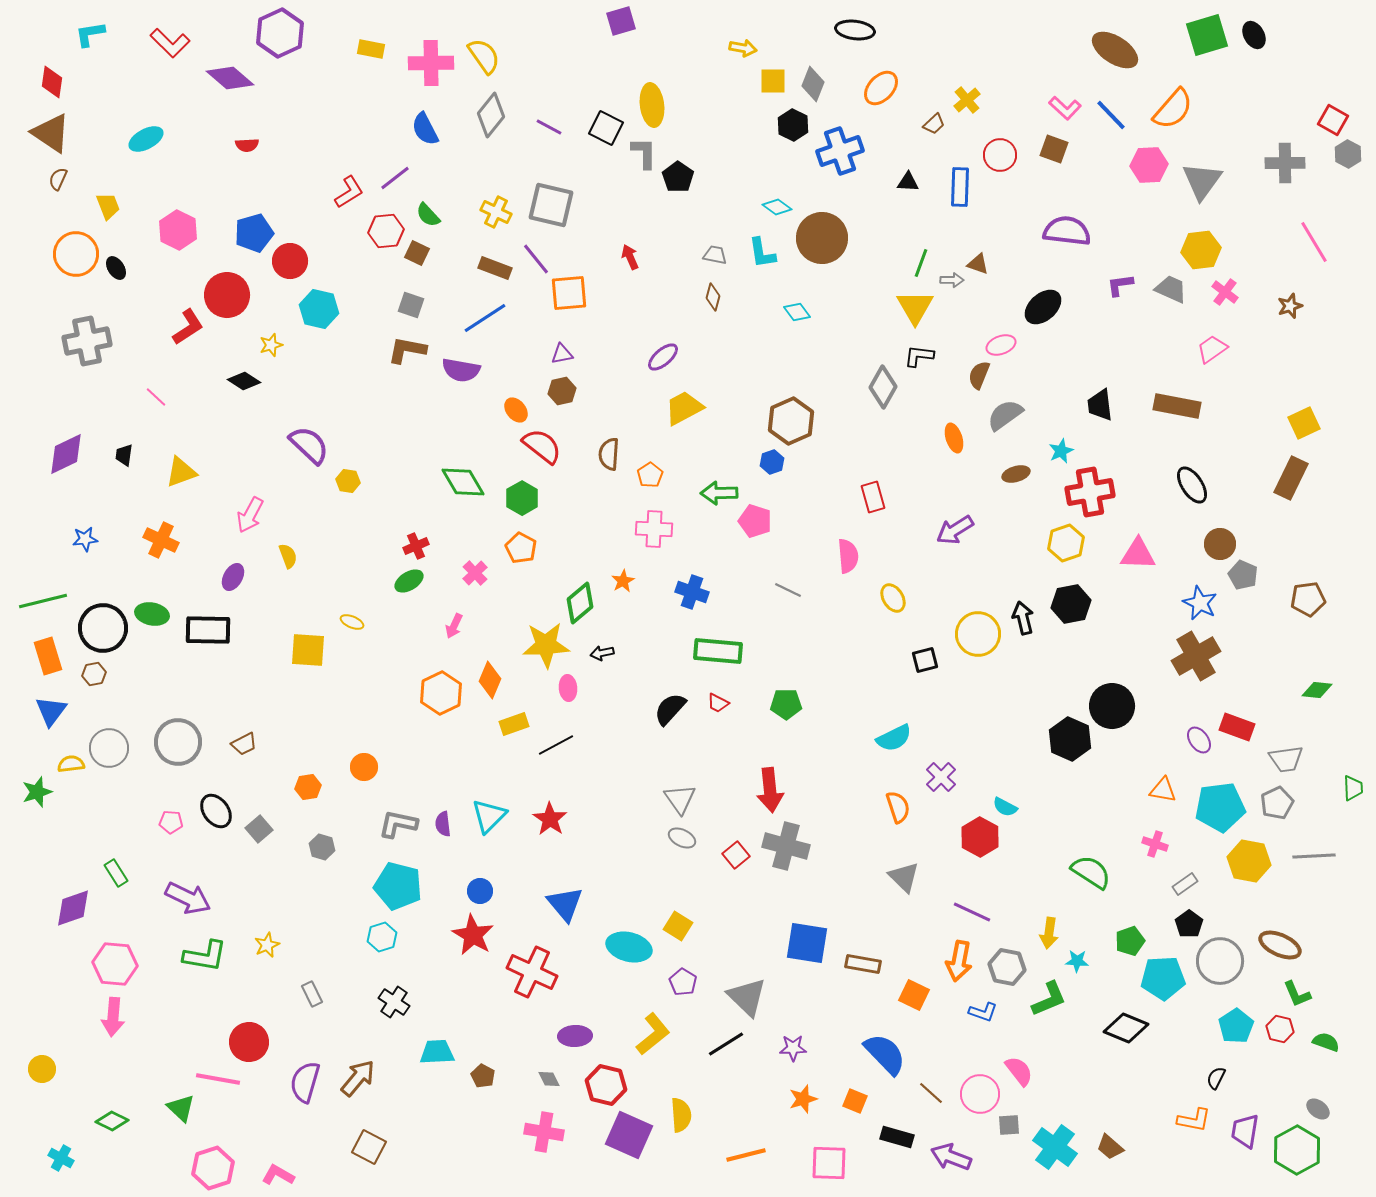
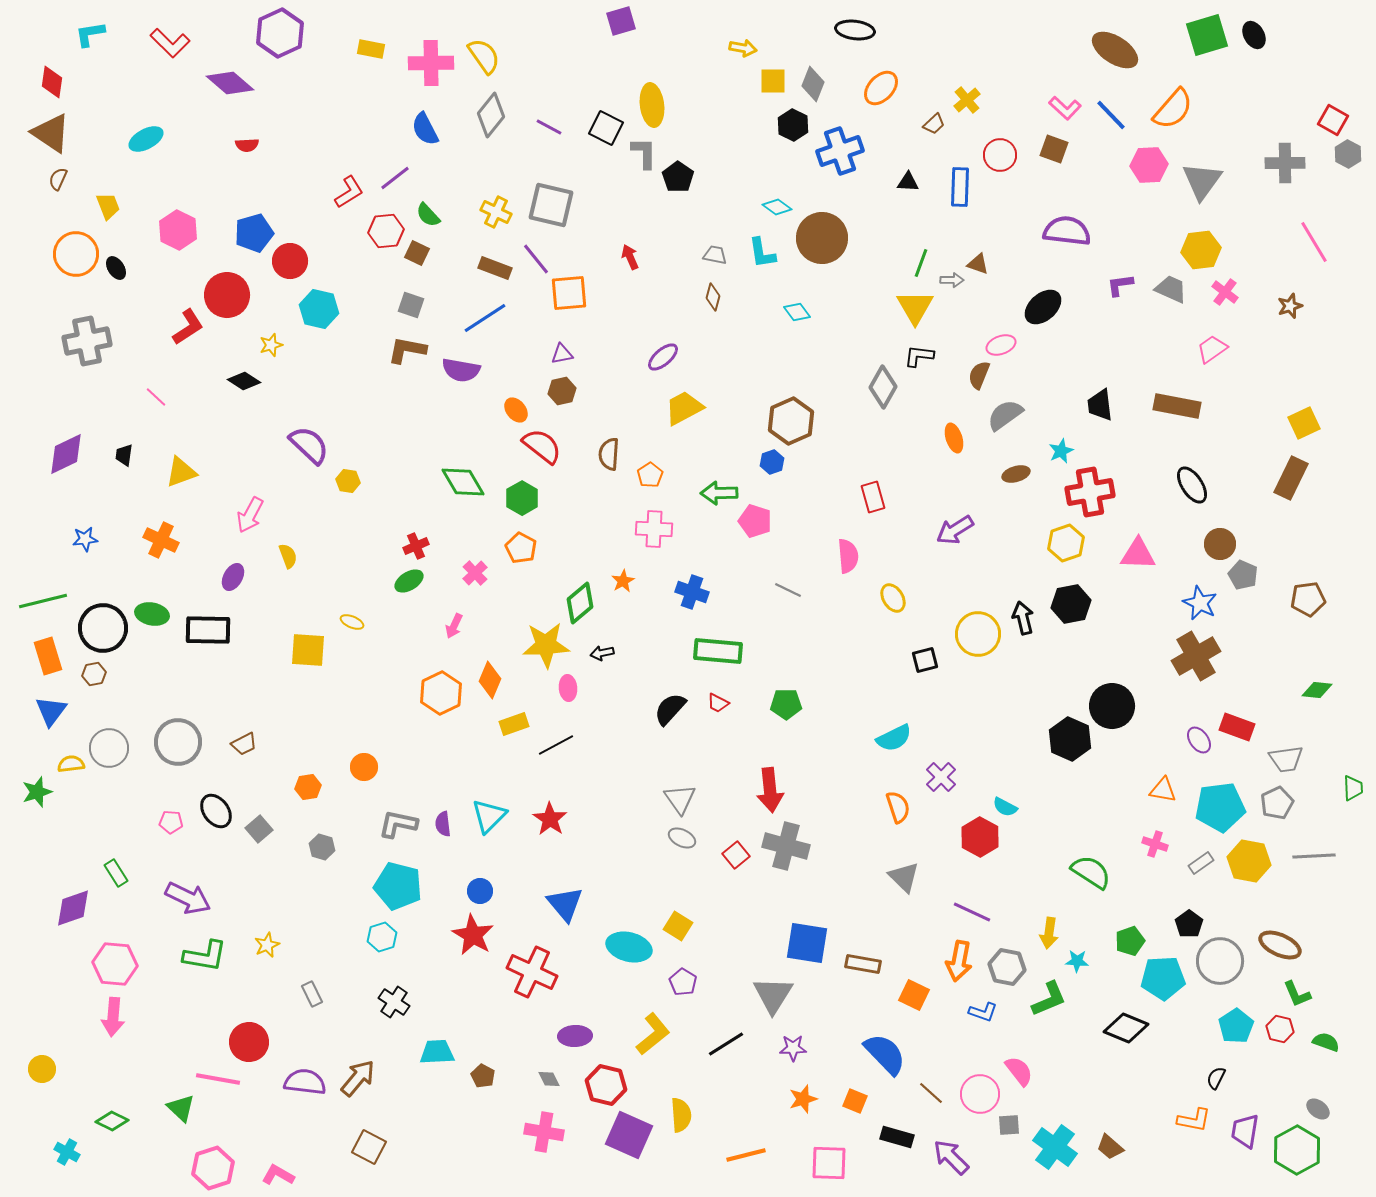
purple diamond at (230, 78): moved 5 px down
gray rectangle at (1185, 884): moved 16 px right, 21 px up
gray triangle at (747, 997): moved 26 px right, 2 px up; rotated 18 degrees clockwise
purple semicircle at (305, 1082): rotated 81 degrees clockwise
purple arrow at (951, 1157): rotated 24 degrees clockwise
cyan cross at (61, 1158): moved 6 px right, 6 px up
